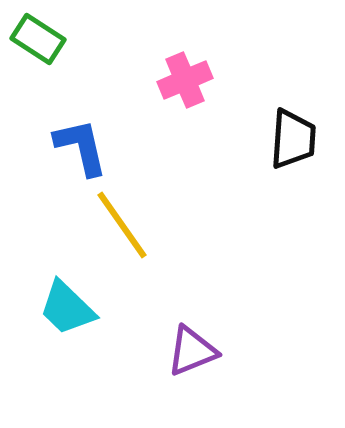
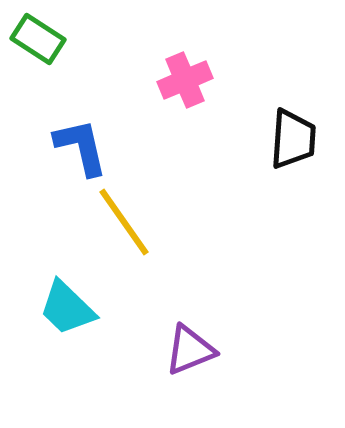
yellow line: moved 2 px right, 3 px up
purple triangle: moved 2 px left, 1 px up
